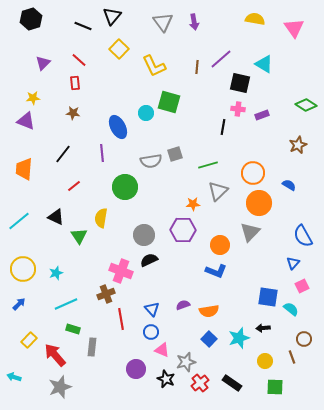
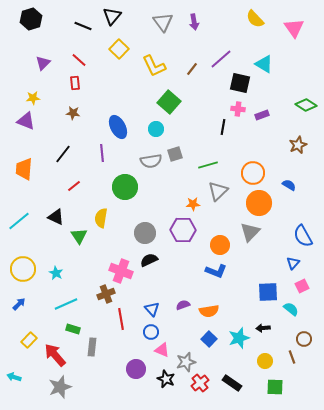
yellow semicircle at (255, 19): rotated 144 degrees counterclockwise
brown line at (197, 67): moved 5 px left, 2 px down; rotated 32 degrees clockwise
green square at (169, 102): rotated 25 degrees clockwise
cyan circle at (146, 113): moved 10 px right, 16 px down
gray circle at (144, 235): moved 1 px right, 2 px up
cyan star at (56, 273): rotated 24 degrees counterclockwise
blue square at (268, 297): moved 5 px up; rotated 10 degrees counterclockwise
